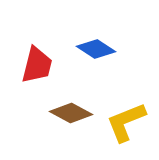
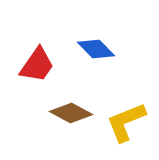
blue diamond: rotated 12 degrees clockwise
red trapezoid: rotated 21 degrees clockwise
